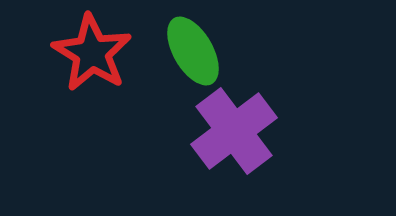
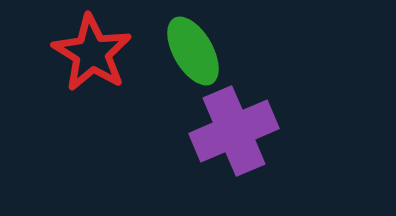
purple cross: rotated 14 degrees clockwise
